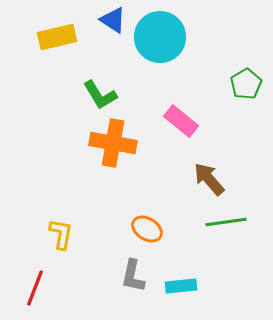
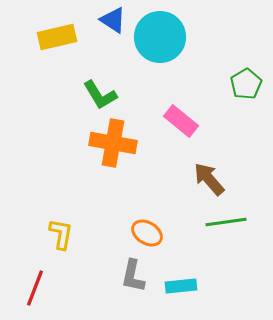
orange ellipse: moved 4 px down
